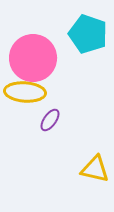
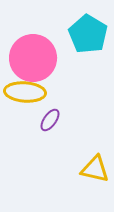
cyan pentagon: rotated 12 degrees clockwise
